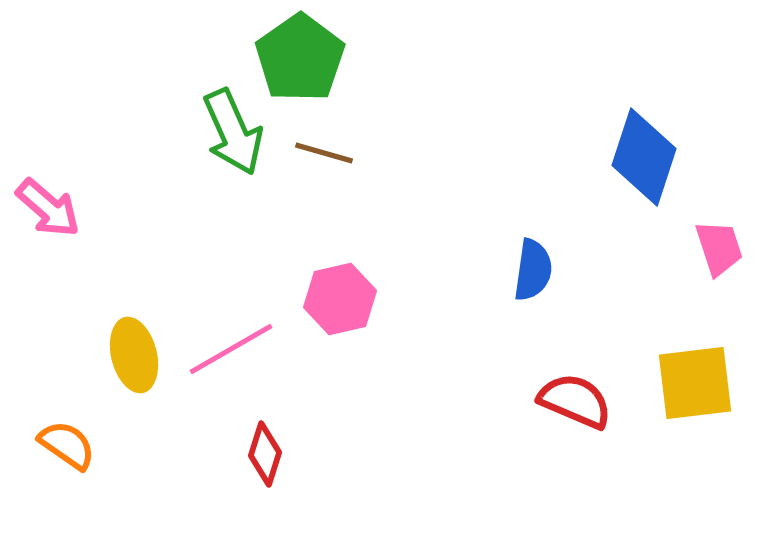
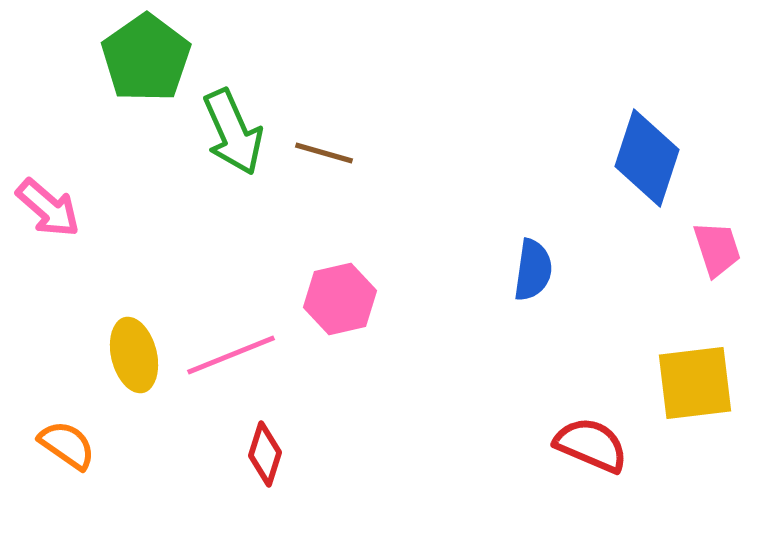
green pentagon: moved 154 px left
blue diamond: moved 3 px right, 1 px down
pink trapezoid: moved 2 px left, 1 px down
pink line: moved 6 px down; rotated 8 degrees clockwise
red semicircle: moved 16 px right, 44 px down
